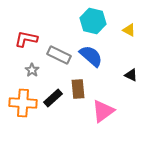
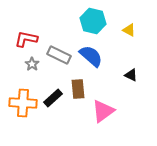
gray star: moved 6 px up
